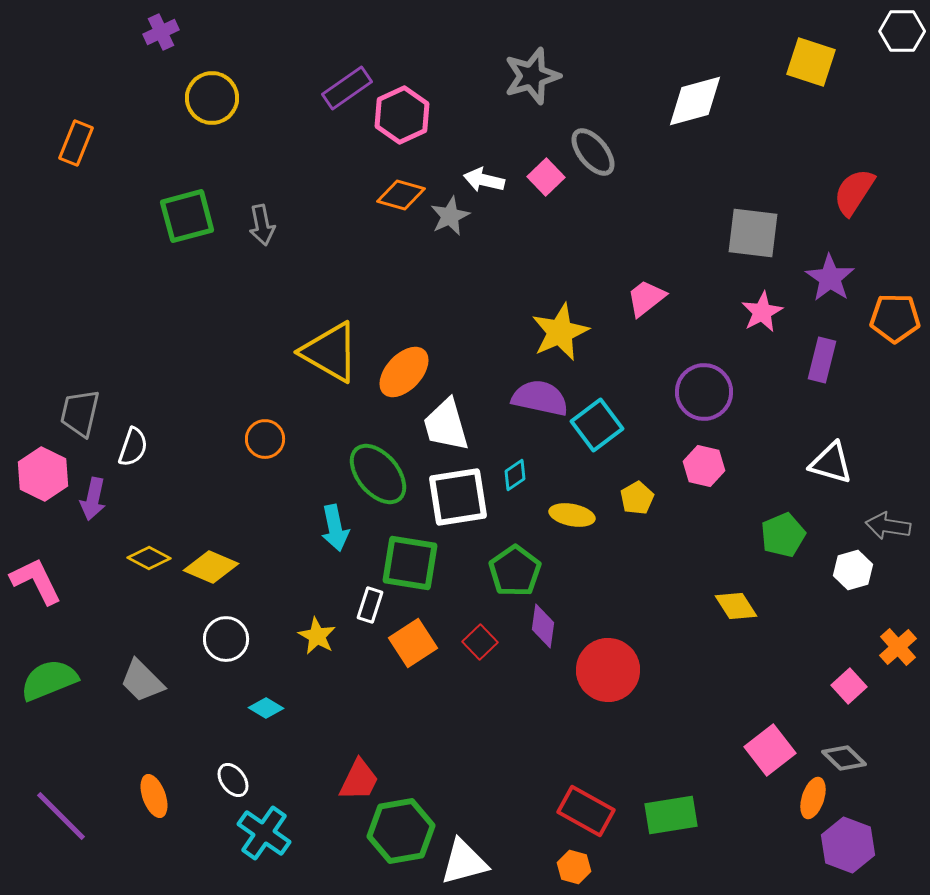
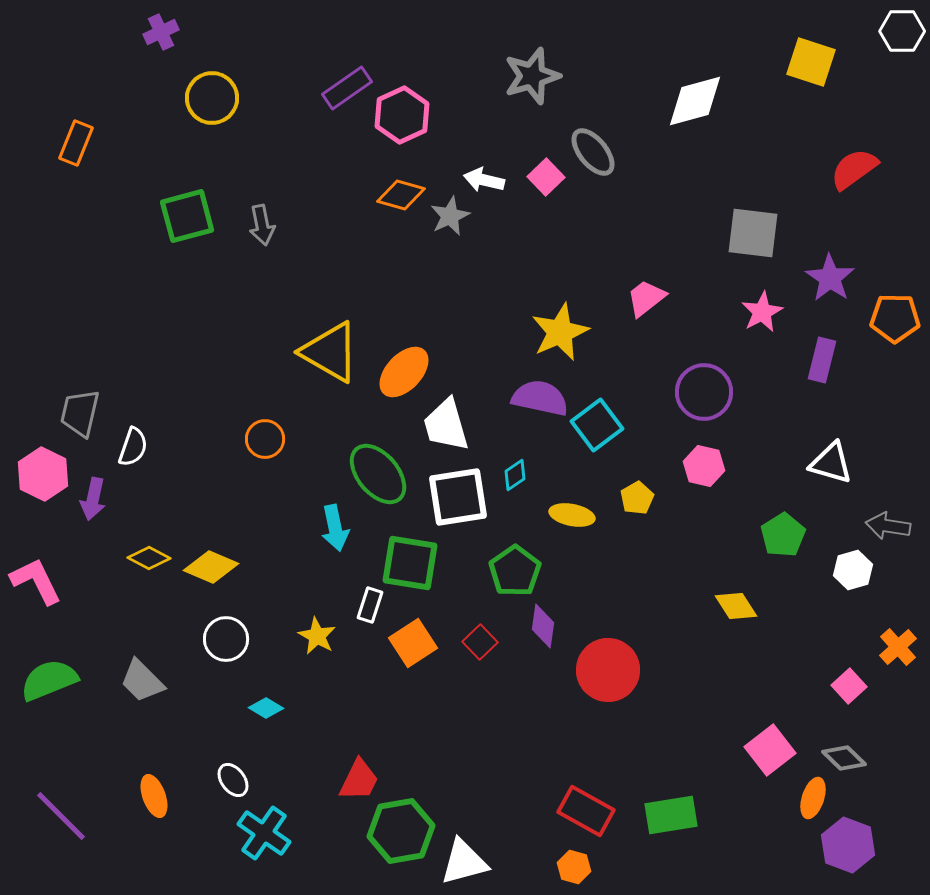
red semicircle at (854, 192): moved 23 px up; rotated 21 degrees clockwise
green pentagon at (783, 535): rotated 9 degrees counterclockwise
